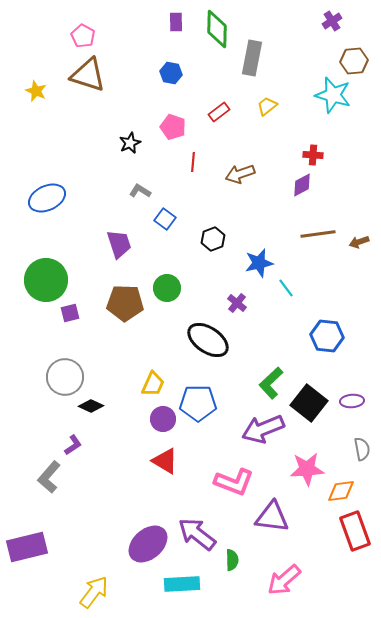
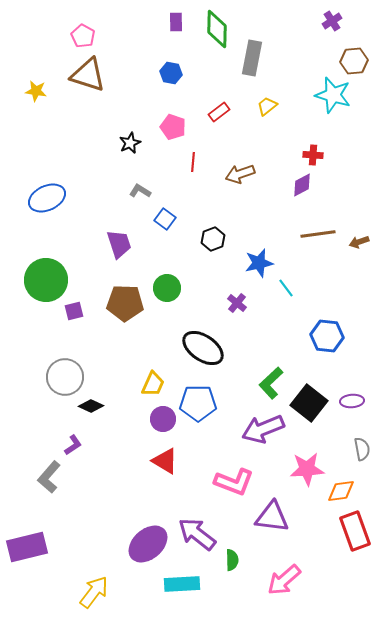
yellow star at (36, 91): rotated 15 degrees counterclockwise
purple square at (70, 313): moved 4 px right, 2 px up
black ellipse at (208, 340): moved 5 px left, 8 px down
